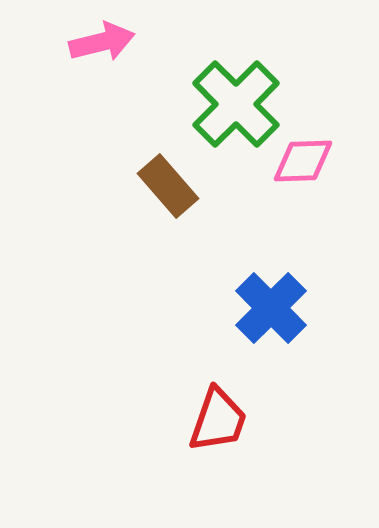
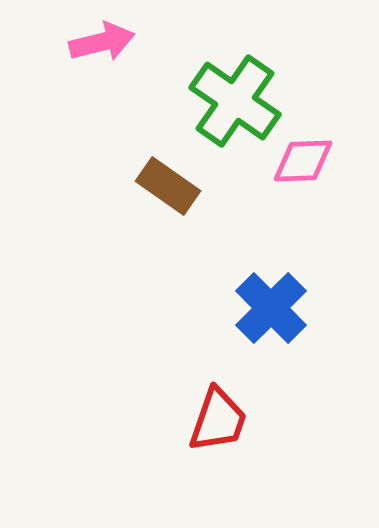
green cross: moved 1 px left, 3 px up; rotated 10 degrees counterclockwise
brown rectangle: rotated 14 degrees counterclockwise
